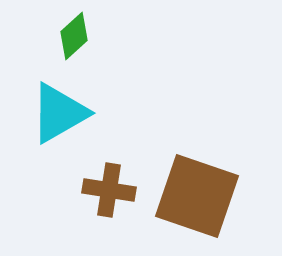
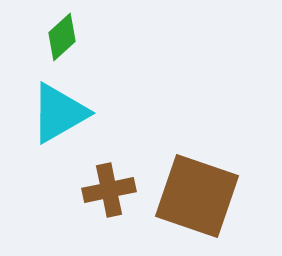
green diamond: moved 12 px left, 1 px down
brown cross: rotated 21 degrees counterclockwise
